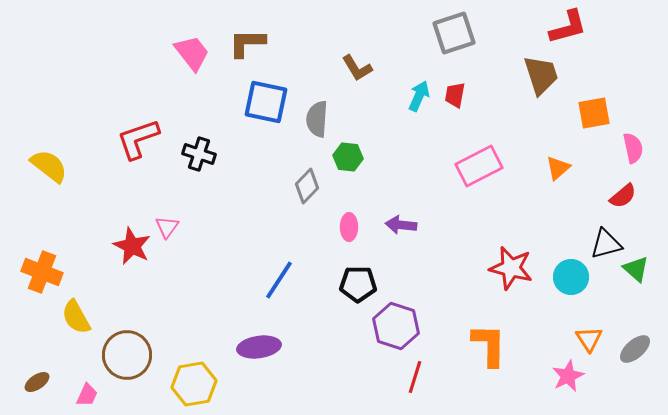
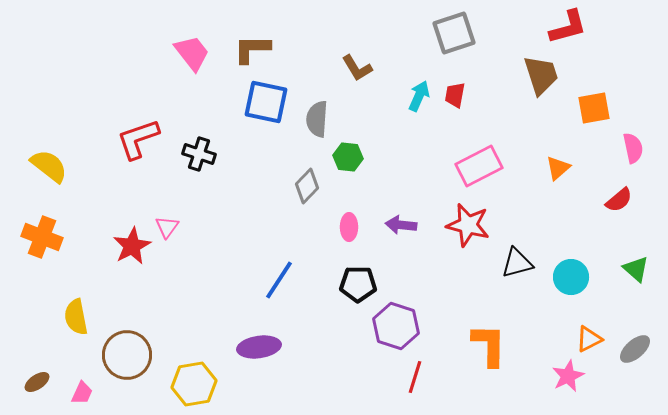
brown L-shape at (247, 43): moved 5 px right, 6 px down
orange square at (594, 113): moved 5 px up
red semicircle at (623, 196): moved 4 px left, 4 px down
black triangle at (606, 244): moved 89 px left, 19 px down
red star at (132, 246): rotated 18 degrees clockwise
red star at (511, 268): moved 43 px left, 43 px up
orange cross at (42, 272): moved 35 px up
yellow semicircle at (76, 317): rotated 18 degrees clockwise
orange triangle at (589, 339): rotated 36 degrees clockwise
pink trapezoid at (87, 395): moved 5 px left, 2 px up
